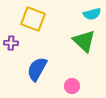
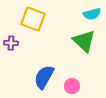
blue semicircle: moved 7 px right, 8 px down
